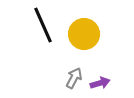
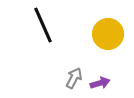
yellow circle: moved 24 px right
